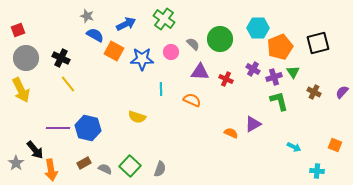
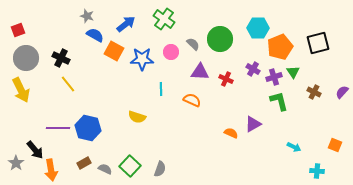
blue arrow at (126, 24): rotated 12 degrees counterclockwise
